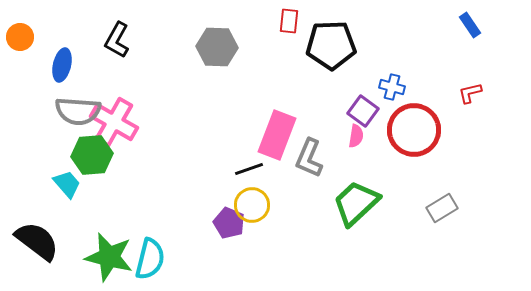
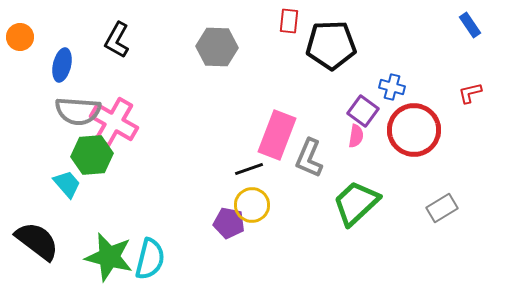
purple pentagon: rotated 12 degrees counterclockwise
